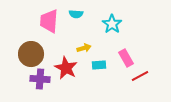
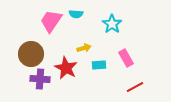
pink trapezoid: moved 2 px right; rotated 30 degrees clockwise
red line: moved 5 px left, 11 px down
